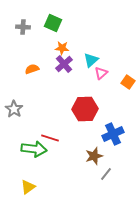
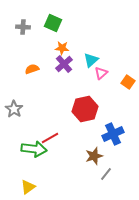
red hexagon: rotated 10 degrees counterclockwise
red line: rotated 48 degrees counterclockwise
